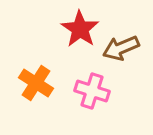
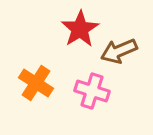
red star: rotated 6 degrees clockwise
brown arrow: moved 2 px left, 3 px down
